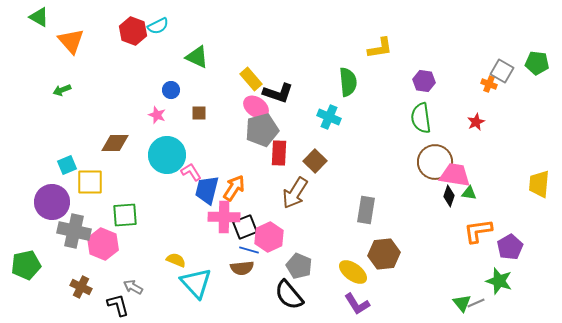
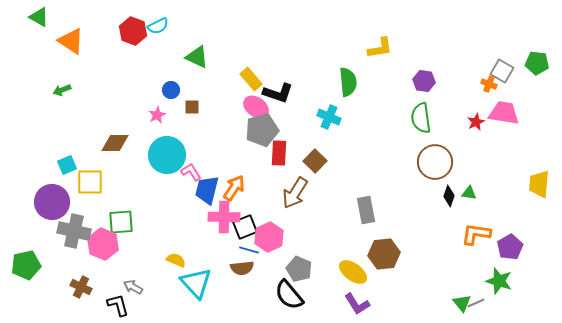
orange triangle at (71, 41): rotated 16 degrees counterclockwise
brown square at (199, 113): moved 7 px left, 6 px up
pink star at (157, 115): rotated 24 degrees clockwise
pink trapezoid at (455, 175): moved 49 px right, 62 px up
gray rectangle at (366, 210): rotated 20 degrees counterclockwise
green square at (125, 215): moved 4 px left, 7 px down
orange L-shape at (478, 231): moved 2 px left, 3 px down; rotated 16 degrees clockwise
gray pentagon at (299, 266): moved 3 px down
